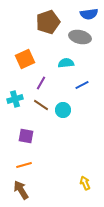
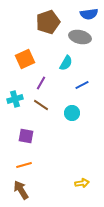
cyan semicircle: rotated 126 degrees clockwise
cyan circle: moved 9 px right, 3 px down
yellow arrow: moved 3 px left; rotated 104 degrees clockwise
